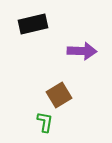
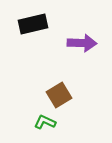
purple arrow: moved 8 px up
green L-shape: rotated 75 degrees counterclockwise
